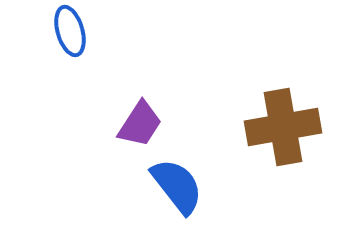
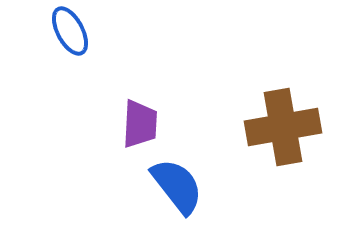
blue ellipse: rotated 12 degrees counterclockwise
purple trapezoid: rotated 30 degrees counterclockwise
